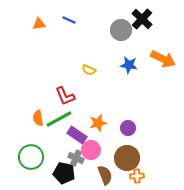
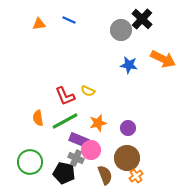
yellow semicircle: moved 1 px left, 21 px down
green line: moved 6 px right, 2 px down
purple rectangle: moved 2 px right, 5 px down; rotated 12 degrees counterclockwise
green circle: moved 1 px left, 5 px down
orange cross: moved 1 px left; rotated 32 degrees counterclockwise
